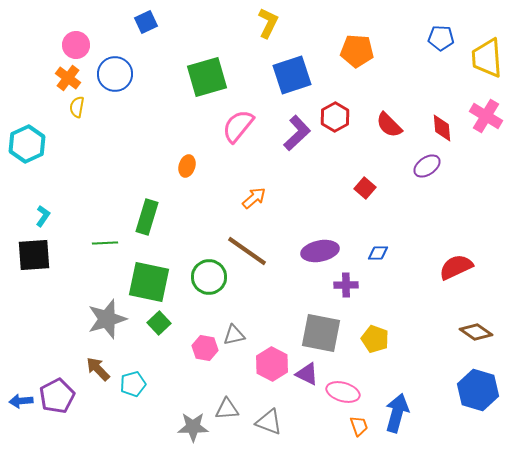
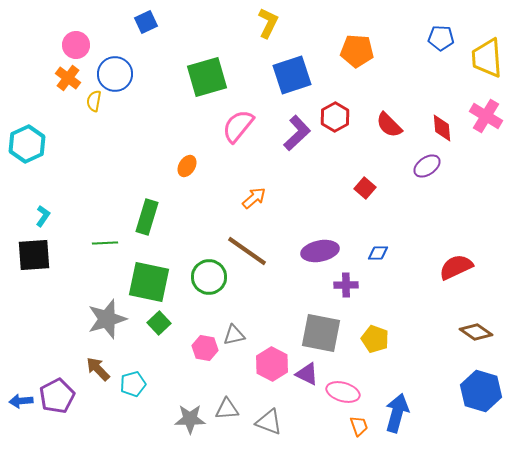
yellow semicircle at (77, 107): moved 17 px right, 6 px up
orange ellipse at (187, 166): rotated 15 degrees clockwise
blue hexagon at (478, 390): moved 3 px right, 1 px down
gray star at (193, 427): moved 3 px left, 8 px up
